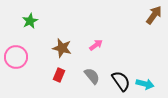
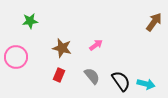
brown arrow: moved 7 px down
green star: rotated 21 degrees clockwise
cyan arrow: moved 1 px right
